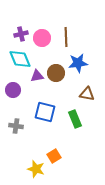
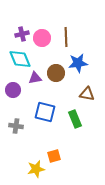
purple cross: moved 1 px right
purple triangle: moved 2 px left, 2 px down
orange square: rotated 16 degrees clockwise
yellow star: rotated 30 degrees counterclockwise
